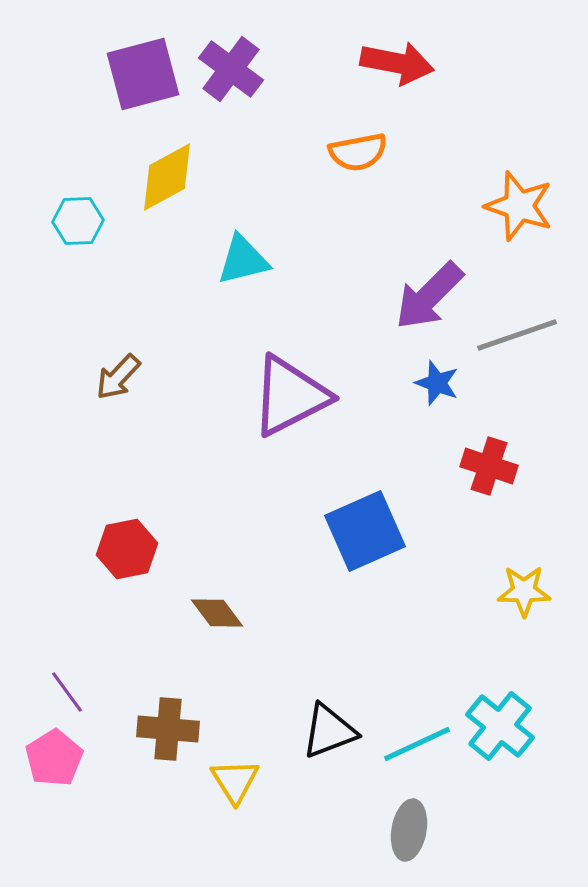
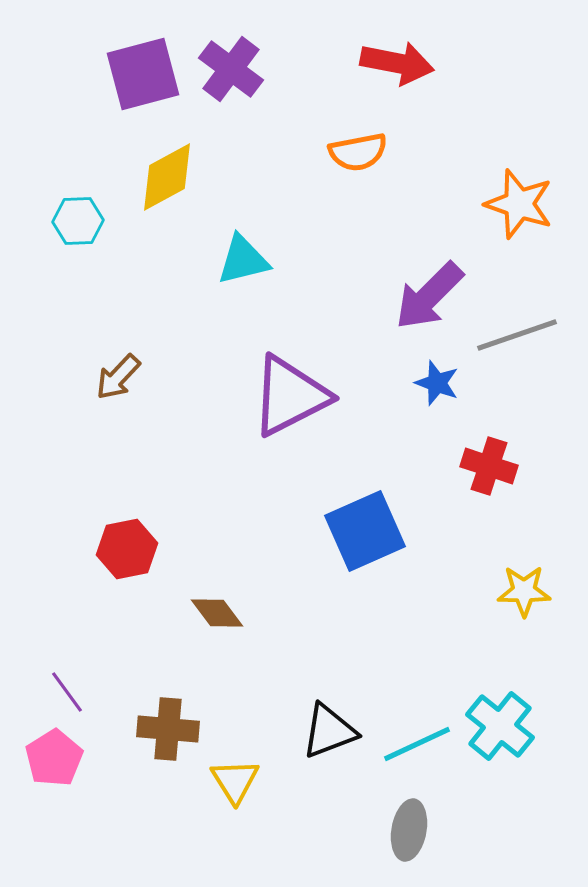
orange star: moved 2 px up
